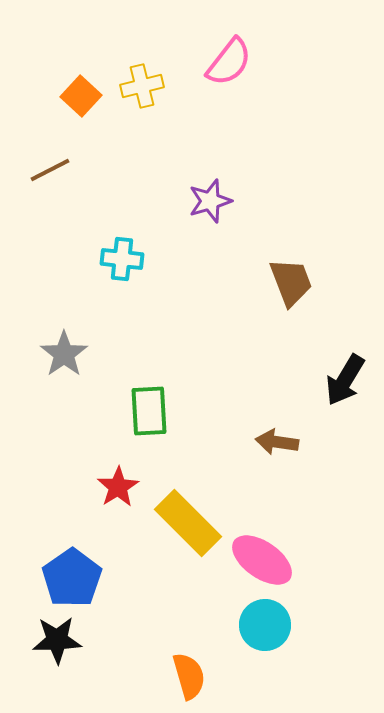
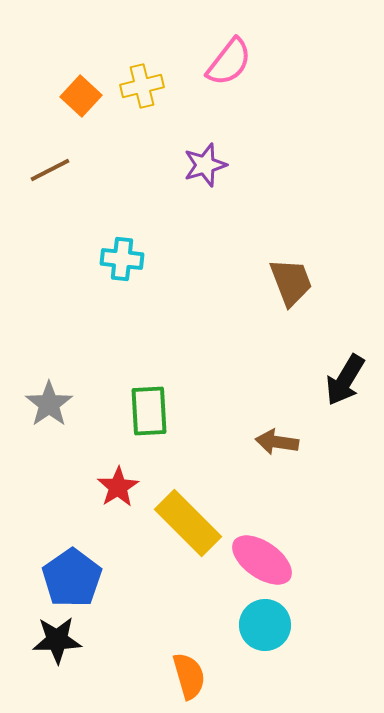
purple star: moved 5 px left, 36 px up
gray star: moved 15 px left, 50 px down
